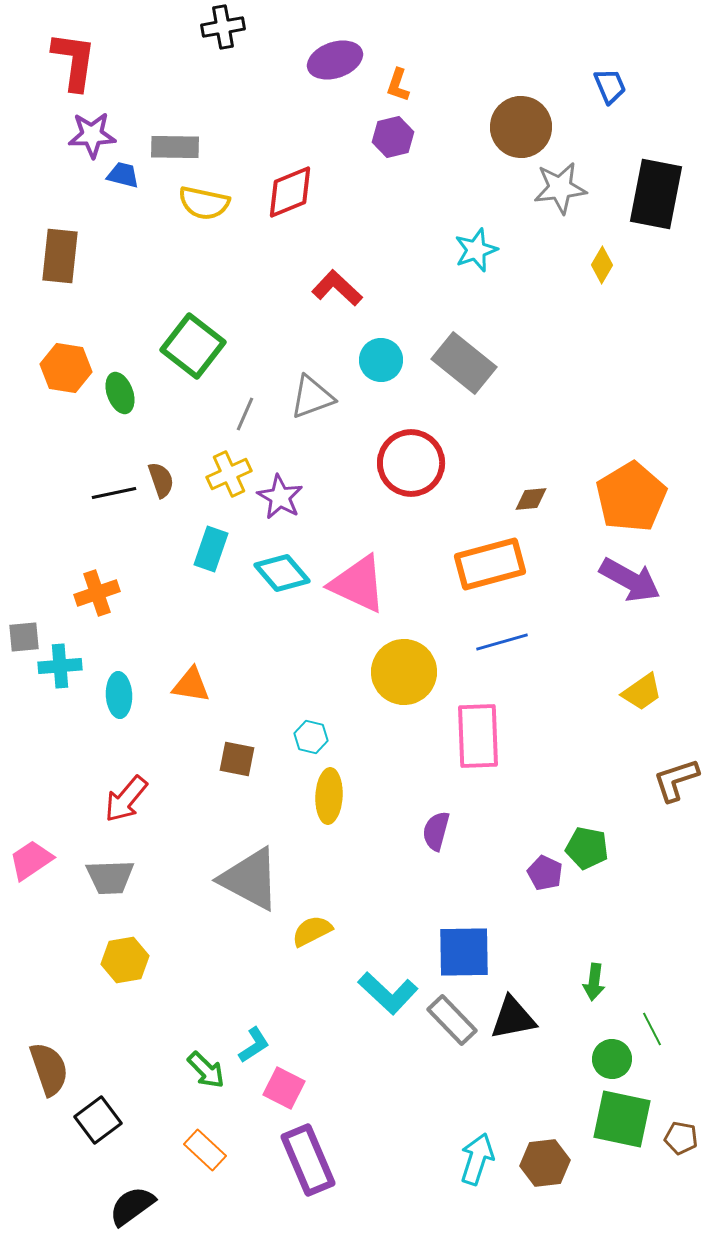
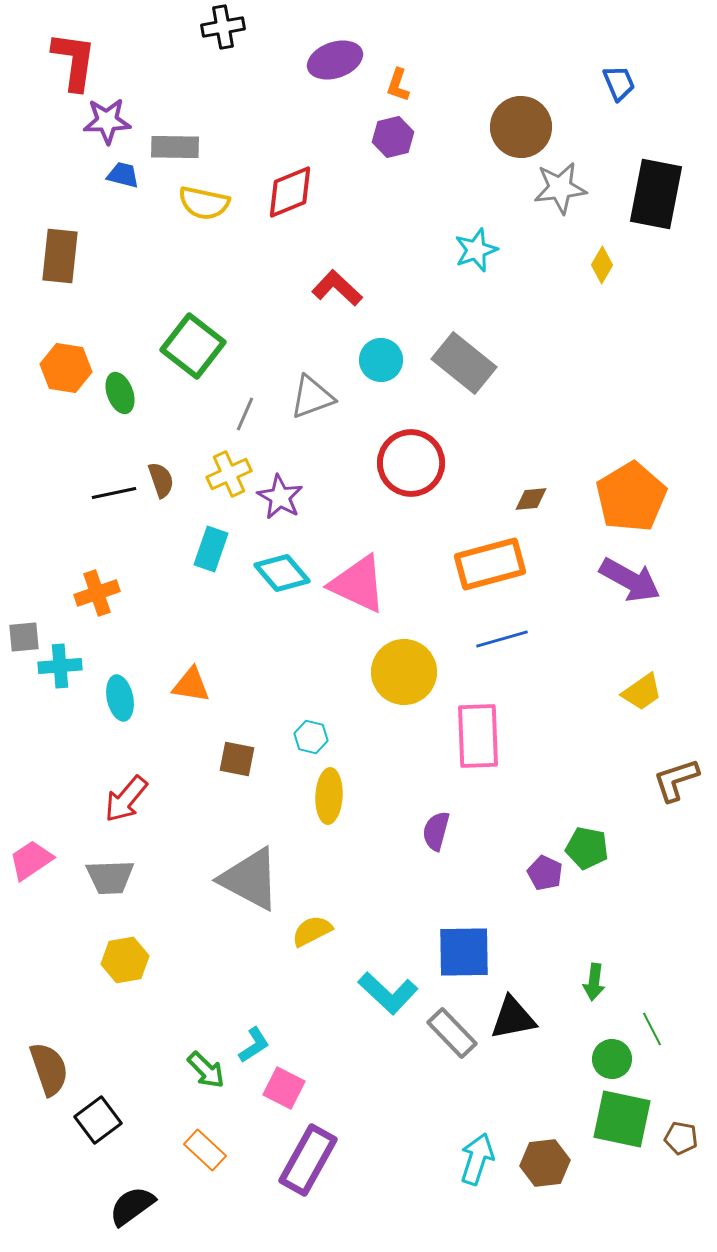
blue trapezoid at (610, 86): moved 9 px right, 3 px up
purple star at (92, 135): moved 15 px right, 14 px up
blue line at (502, 642): moved 3 px up
cyan ellipse at (119, 695): moved 1 px right, 3 px down; rotated 9 degrees counterclockwise
gray rectangle at (452, 1020): moved 13 px down
purple rectangle at (308, 1160): rotated 52 degrees clockwise
